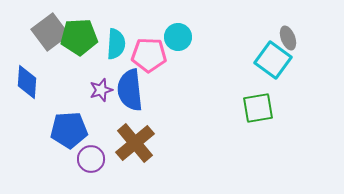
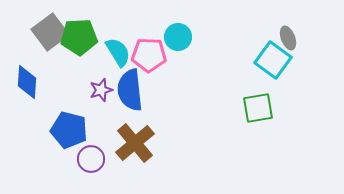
cyan semicircle: moved 2 px right, 8 px down; rotated 36 degrees counterclockwise
blue pentagon: rotated 18 degrees clockwise
